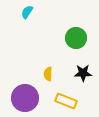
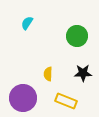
cyan semicircle: moved 11 px down
green circle: moved 1 px right, 2 px up
purple circle: moved 2 px left
